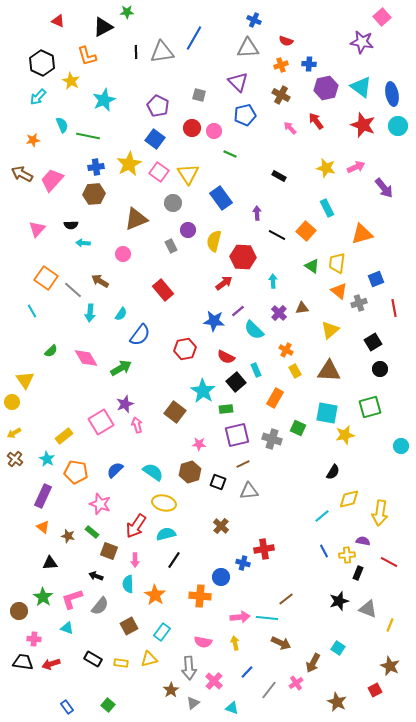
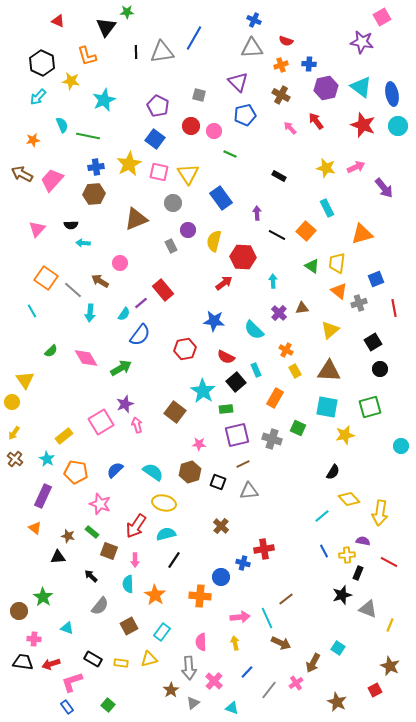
pink square at (382, 17): rotated 12 degrees clockwise
black triangle at (103, 27): moved 3 px right; rotated 25 degrees counterclockwise
gray triangle at (248, 48): moved 4 px right
yellow star at (71, 81): rotated 18 degrees counterclockwise
red circle at (192, 128): moved 1 px left, 2 px up
pink square at (159, 172): rotated 24 degrees counterclockwise
pink circle at (123, 254): moved 3 px left, 9 px down
purple line at (238, 311): moved 97 px left, 8 px up
cyan semicircle at (121, 314): moved 3 px right
cyan square at (327, 413): moved 6 px up
yellow arrow at (14, 433): rotated 24 degrees counterclockwise
yellow diamond at (349, 499): rotated 60 degrees clockwise
orange triangle at (43, 527): moved 8 px left, 1 px down
black triangle at (50, 563): moved 8 px right, 6 px up
black arrow at (96, 576): moved 5 px left; rotated 24 degrees clockwise
pink L-shape at (72, 599): moved 83 px down
black star at (339, 601): moved 3 px right, 6 px up
cyan line at (267, 618): rotated 60 degrees clockwise
pink semicircle at (203, 642): moved 2 px left; rotated 78 degrees clockwise
